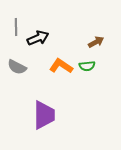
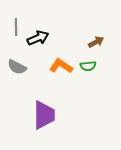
green semicircle: moved 1 px right
